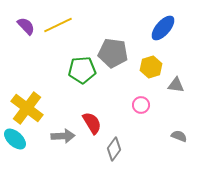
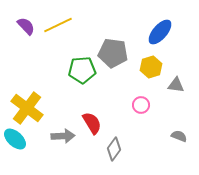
blue ellipse: moved 3 px left, 4 px down
